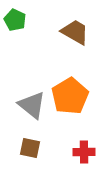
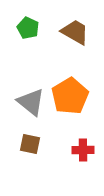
green pentagon: moved 13 px right, 8 px down
gray triangle: moved 1 px left, 3 px up
brown square: moved 4 px up
red cross: moved 1 px left, 2 px up
